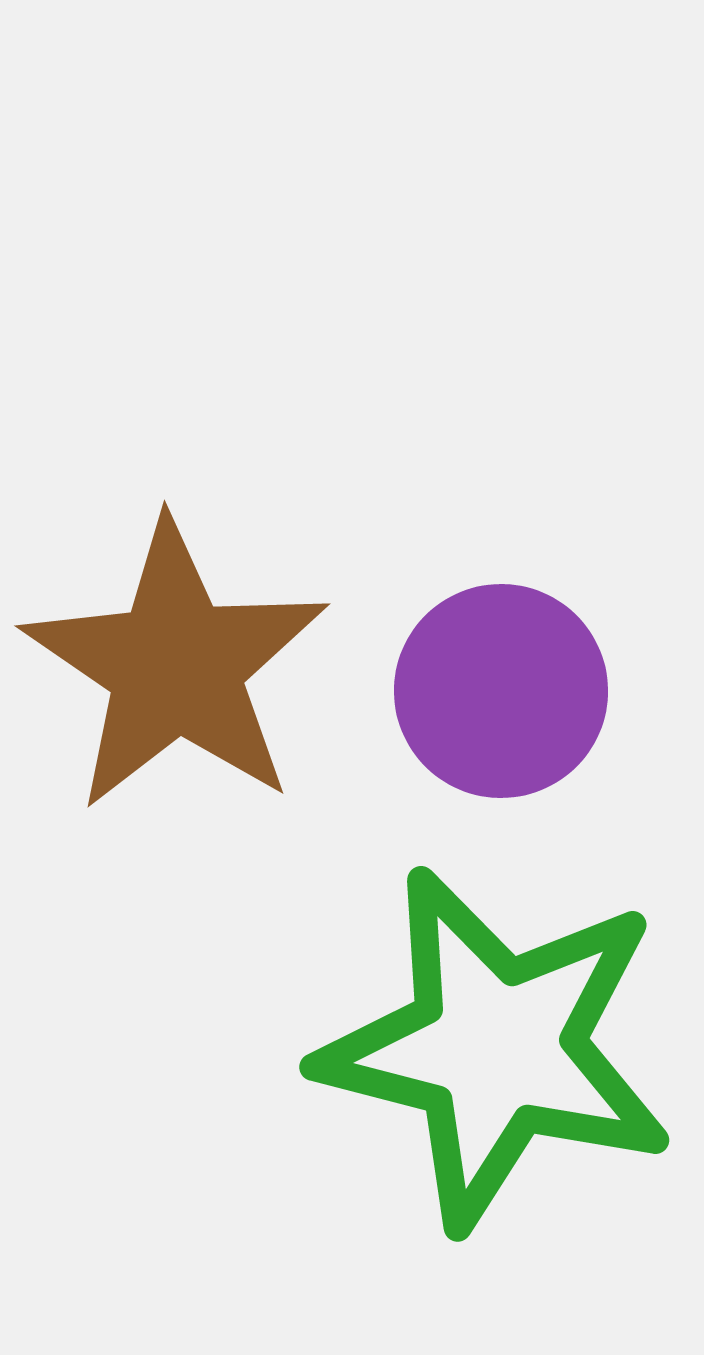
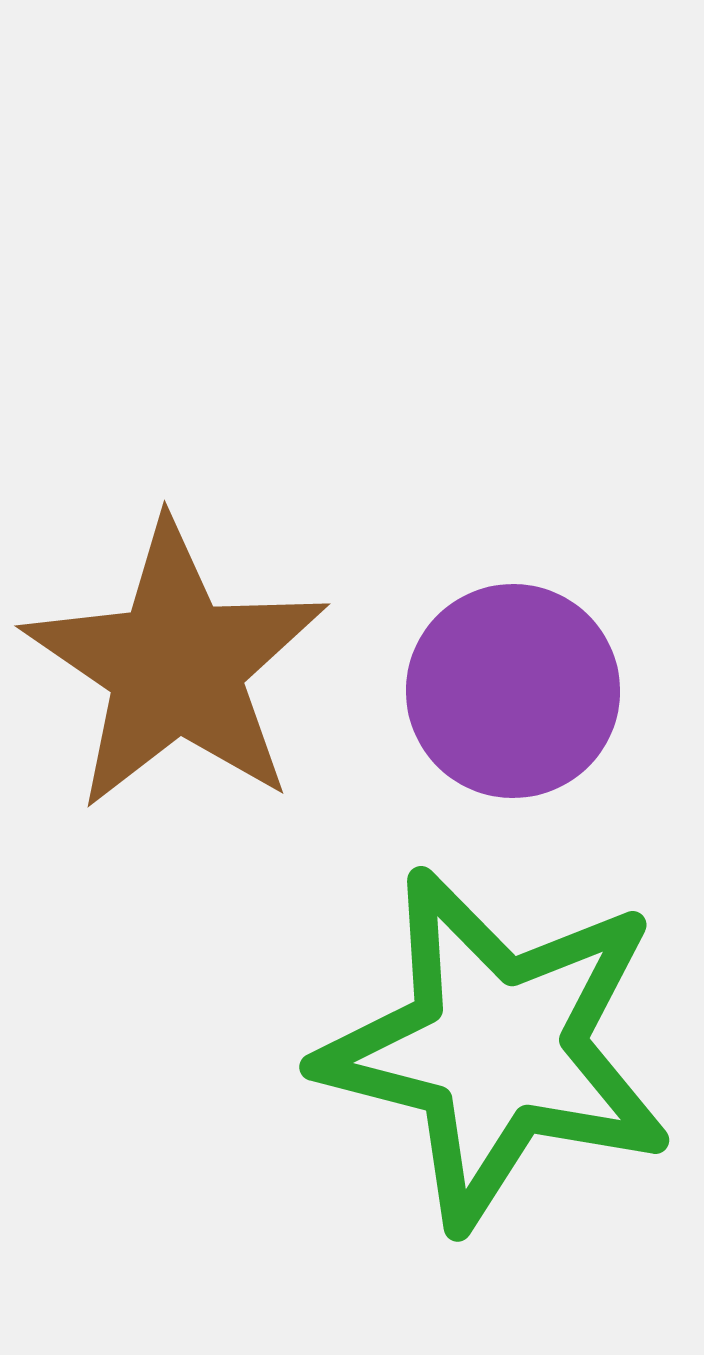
purple circle: moved 12 px right
